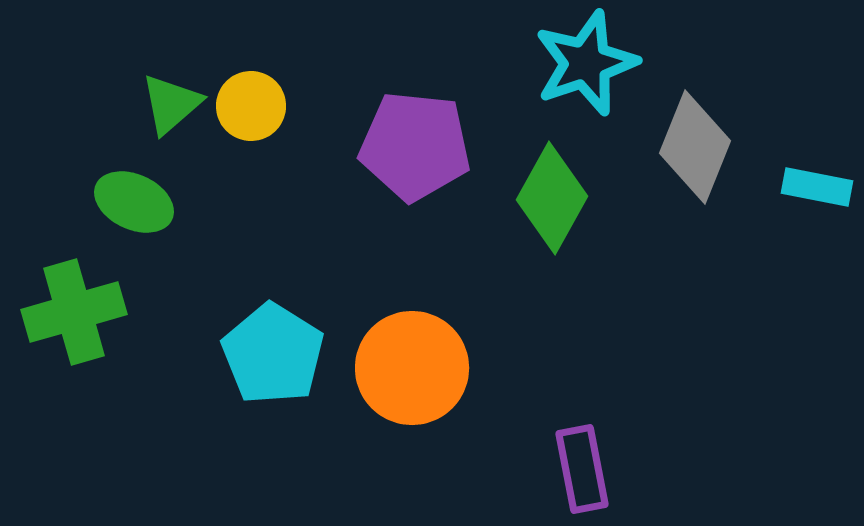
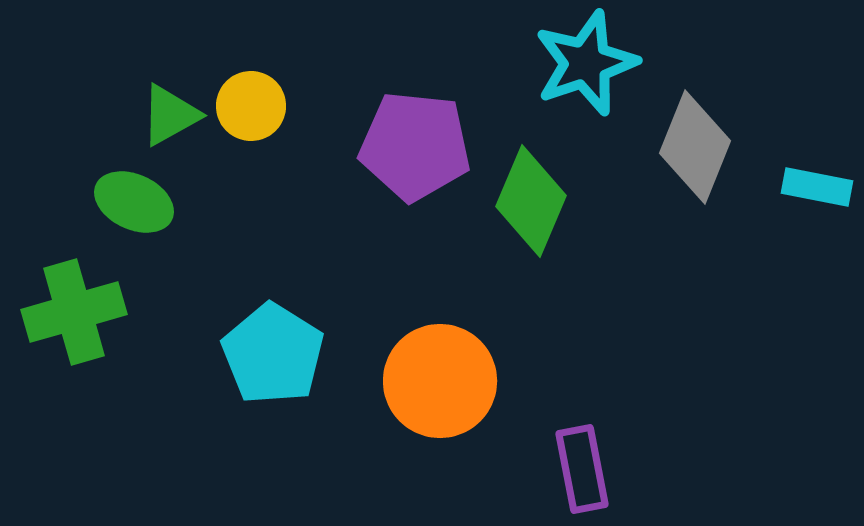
green triangle: moved 1 px left, 11 px down; rotated 12 degrees clockwise
green diamond: moved 21 px left, 3 px down; rotated 6 degrees counterclockwise
orange circle: moved 28 px right, 13 px down
